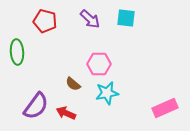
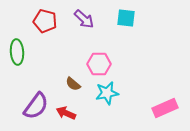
purple arrow: moved 6 px left
